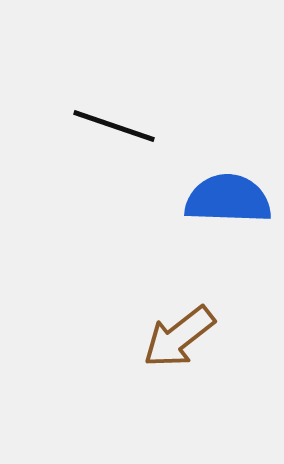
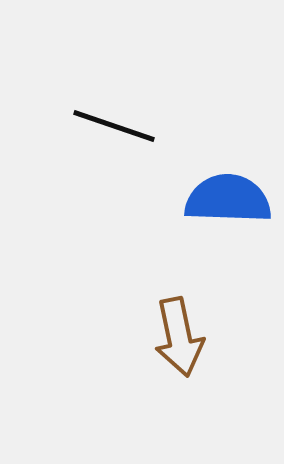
brown arrow: rotated 64 degrees counterclockwise
